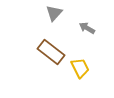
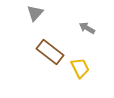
gray triangle: moved 19 px left
brown rectangle: moved 1 px left
